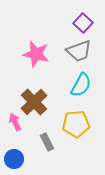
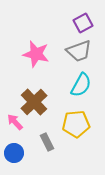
purple square: rotated 18 degrees clockwise
pink arrow: rotated 18 degrees counterclockwise
blue circle: moved 6 px up
